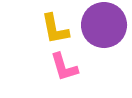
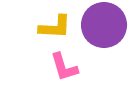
yellow L-shape: moved 2 px up; rotated 76 degrees counterclockwise
